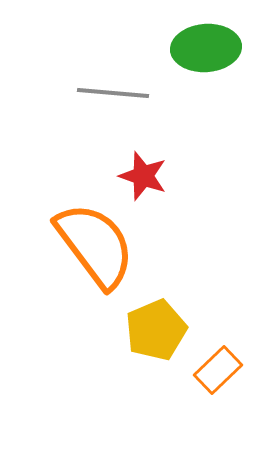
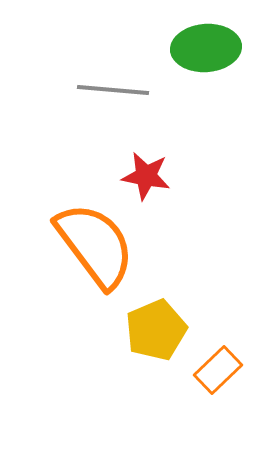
gray line: moved 3 px up
red star: moved 3 px right; rotated 9 degrees counterclockwise
